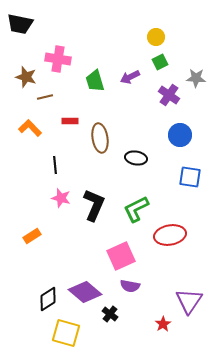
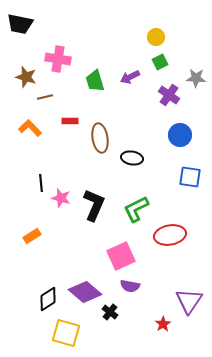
black ellipse: moved 4 px left
black line: moved 14 px left, 18 px down
black cross: moved 2 px up
